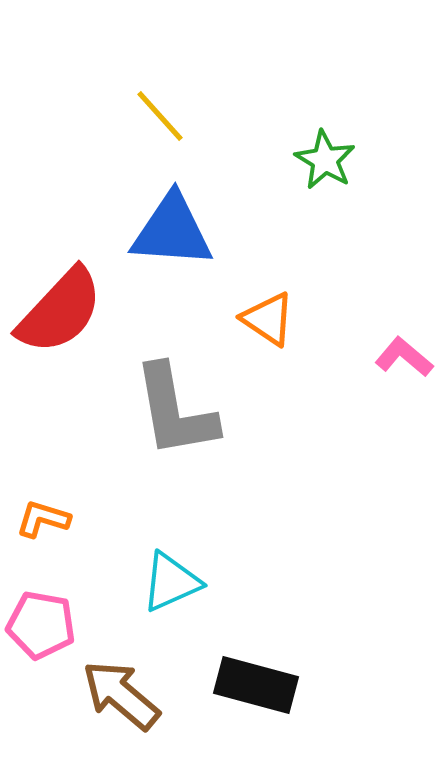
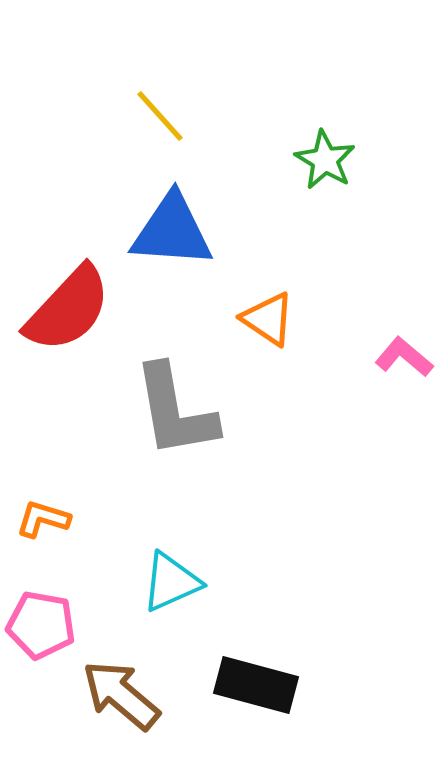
red semicircle: moved 8 px right, 2 px up
